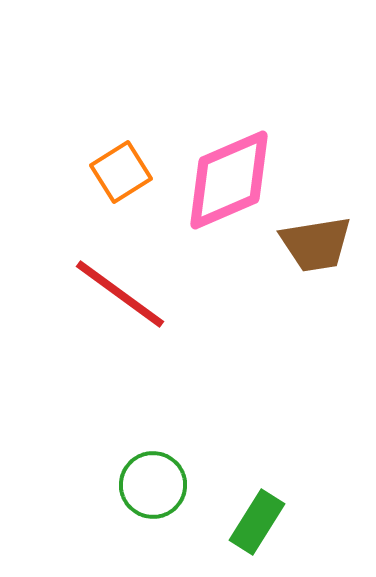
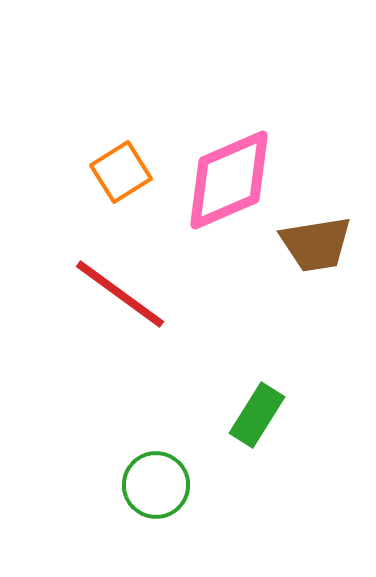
green circle: moved 3 px right
green rectangle: moved 107 px up
